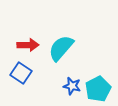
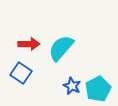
red arrow: moved 1 px right, 1 px up
blue star: rotated 12 degrees clockwise
